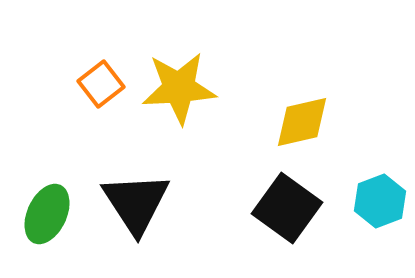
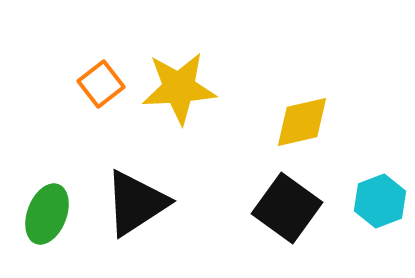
black triangle: rotated 30 degrees clockwise
green ellipse: rotated 4 degrees counterclockwise
